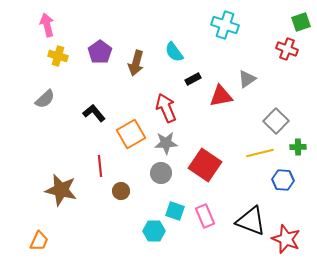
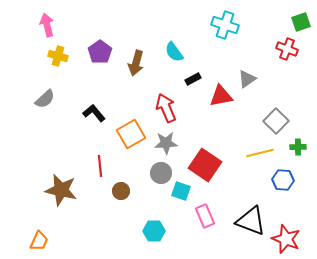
cyan square: moved 6 px right, 20 px up
